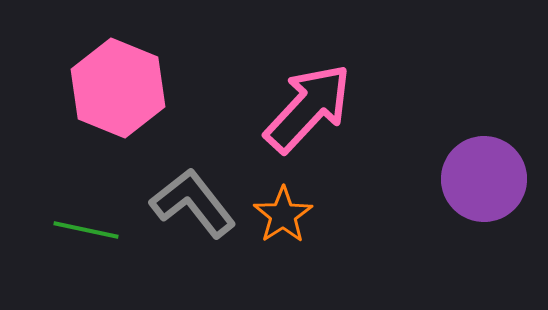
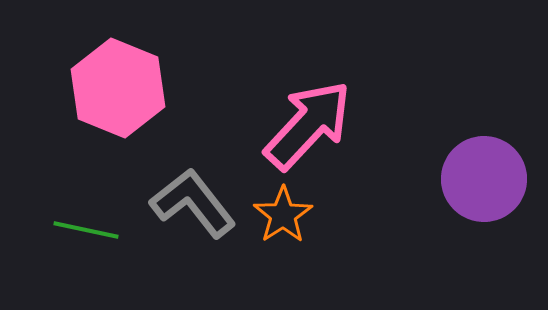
pink arrow: moved 17 px down
